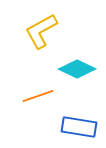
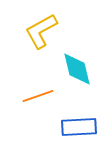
cyan diamond: rotated 51 degrees clockwise
blue rectangle: rotated 12 degrees counterclockwise
